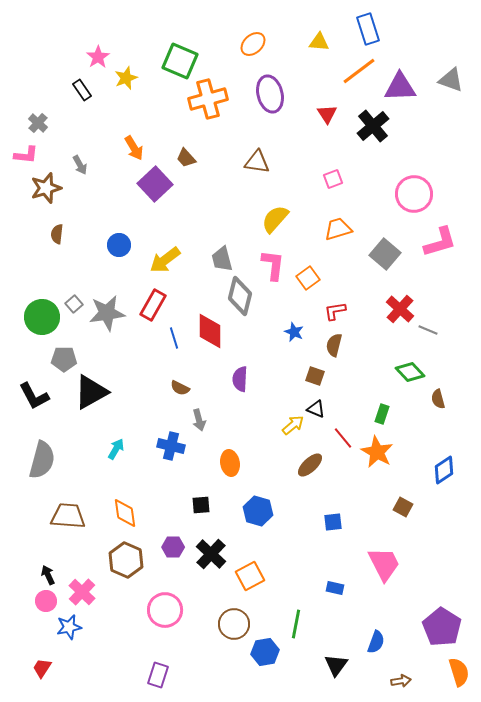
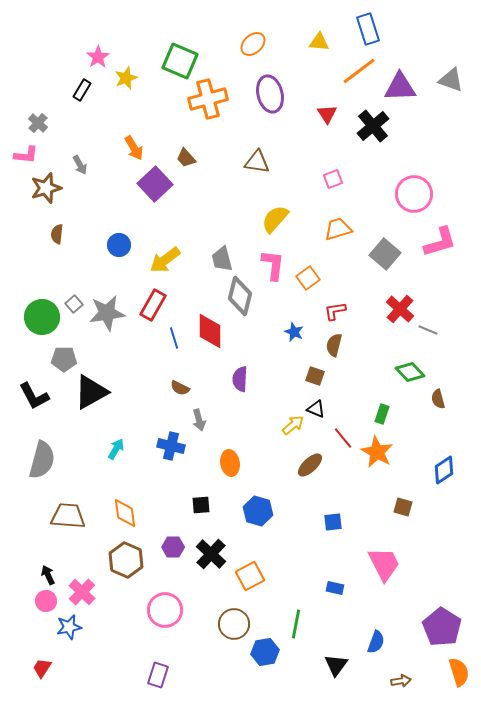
black rectangle at (82, 90): rotated 65 degrees clockwise
brown square at (403, 507): rotated 12 degrees counterclockwise
